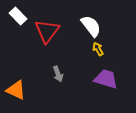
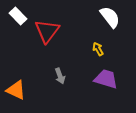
white semicircle: moved 19 px right, 9 px up
gray arrow: moved 2 px right, 2 px down
